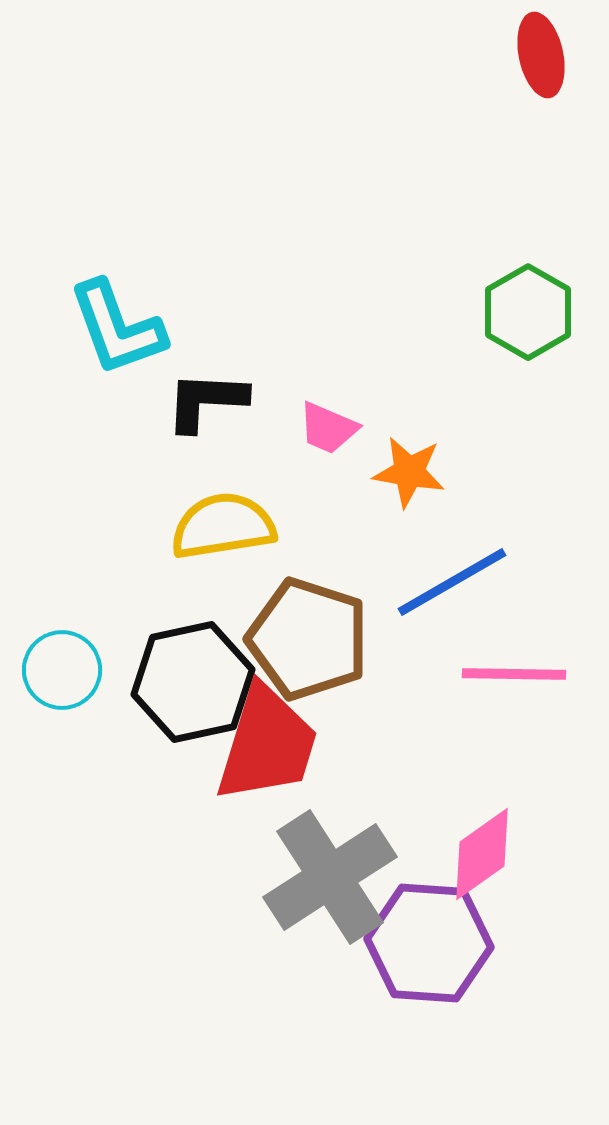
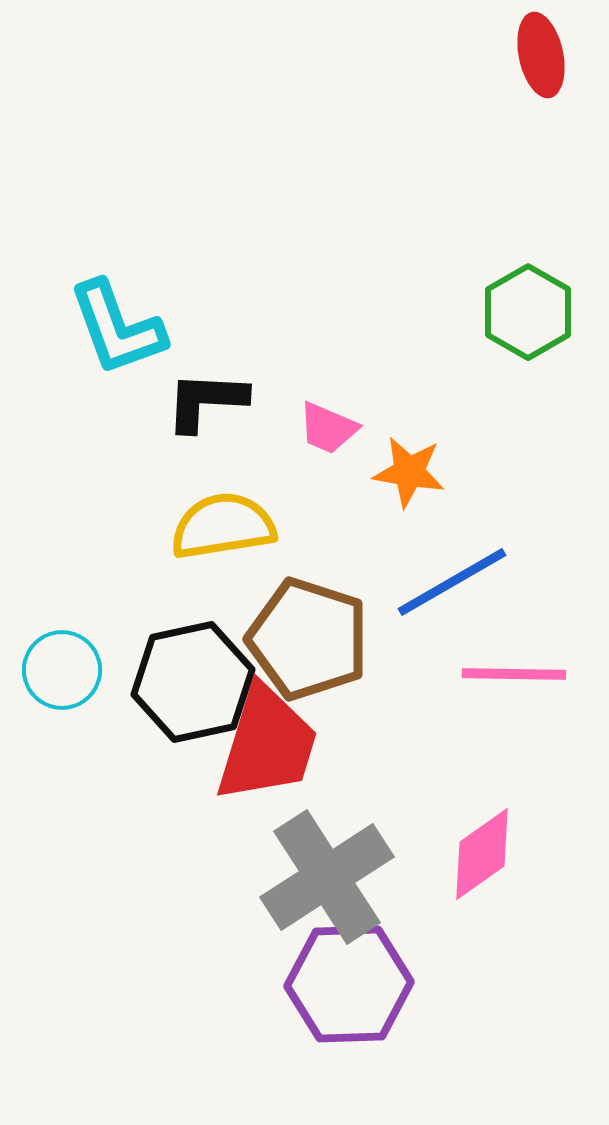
gray cross: moved 3 px left
purple hexagon: moved 80 px left, 41 px down; rotated 6 degrees counterclockwise
